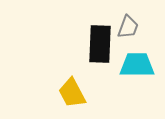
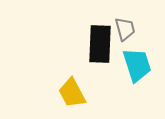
gray trapezoid: moved 3 px left, 2 px down; rotated 35 degrees counterclockwise
cyan trapezoid: rotated 72 degrees clockwise
